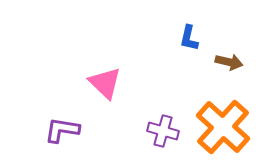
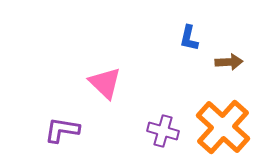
brown arrow: rotated 16 degrees counterclockwise
